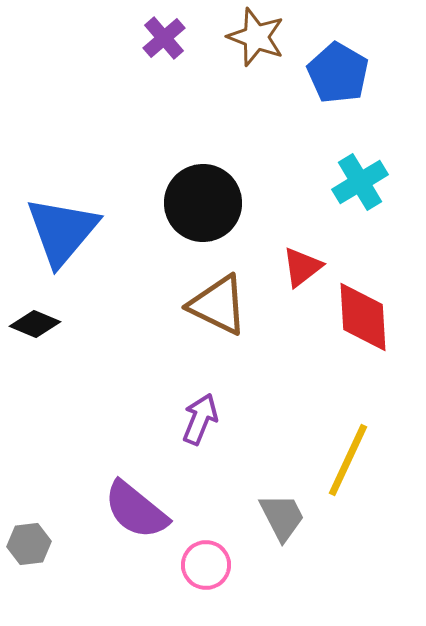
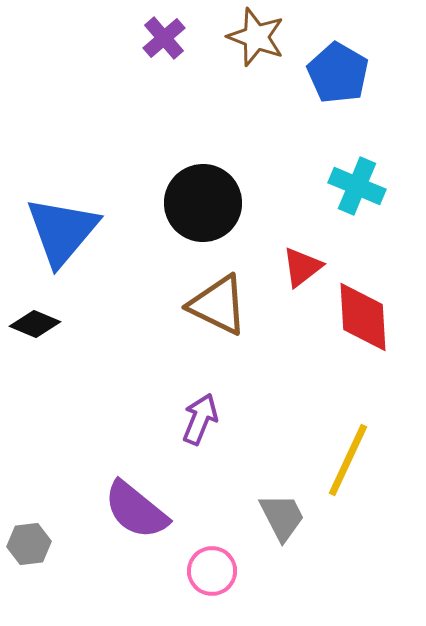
cyan cross: moved 3 px left, 4 px down; rotated 36 degrees counterclockwise
pink circle: moved 6 px right, 6 px down
